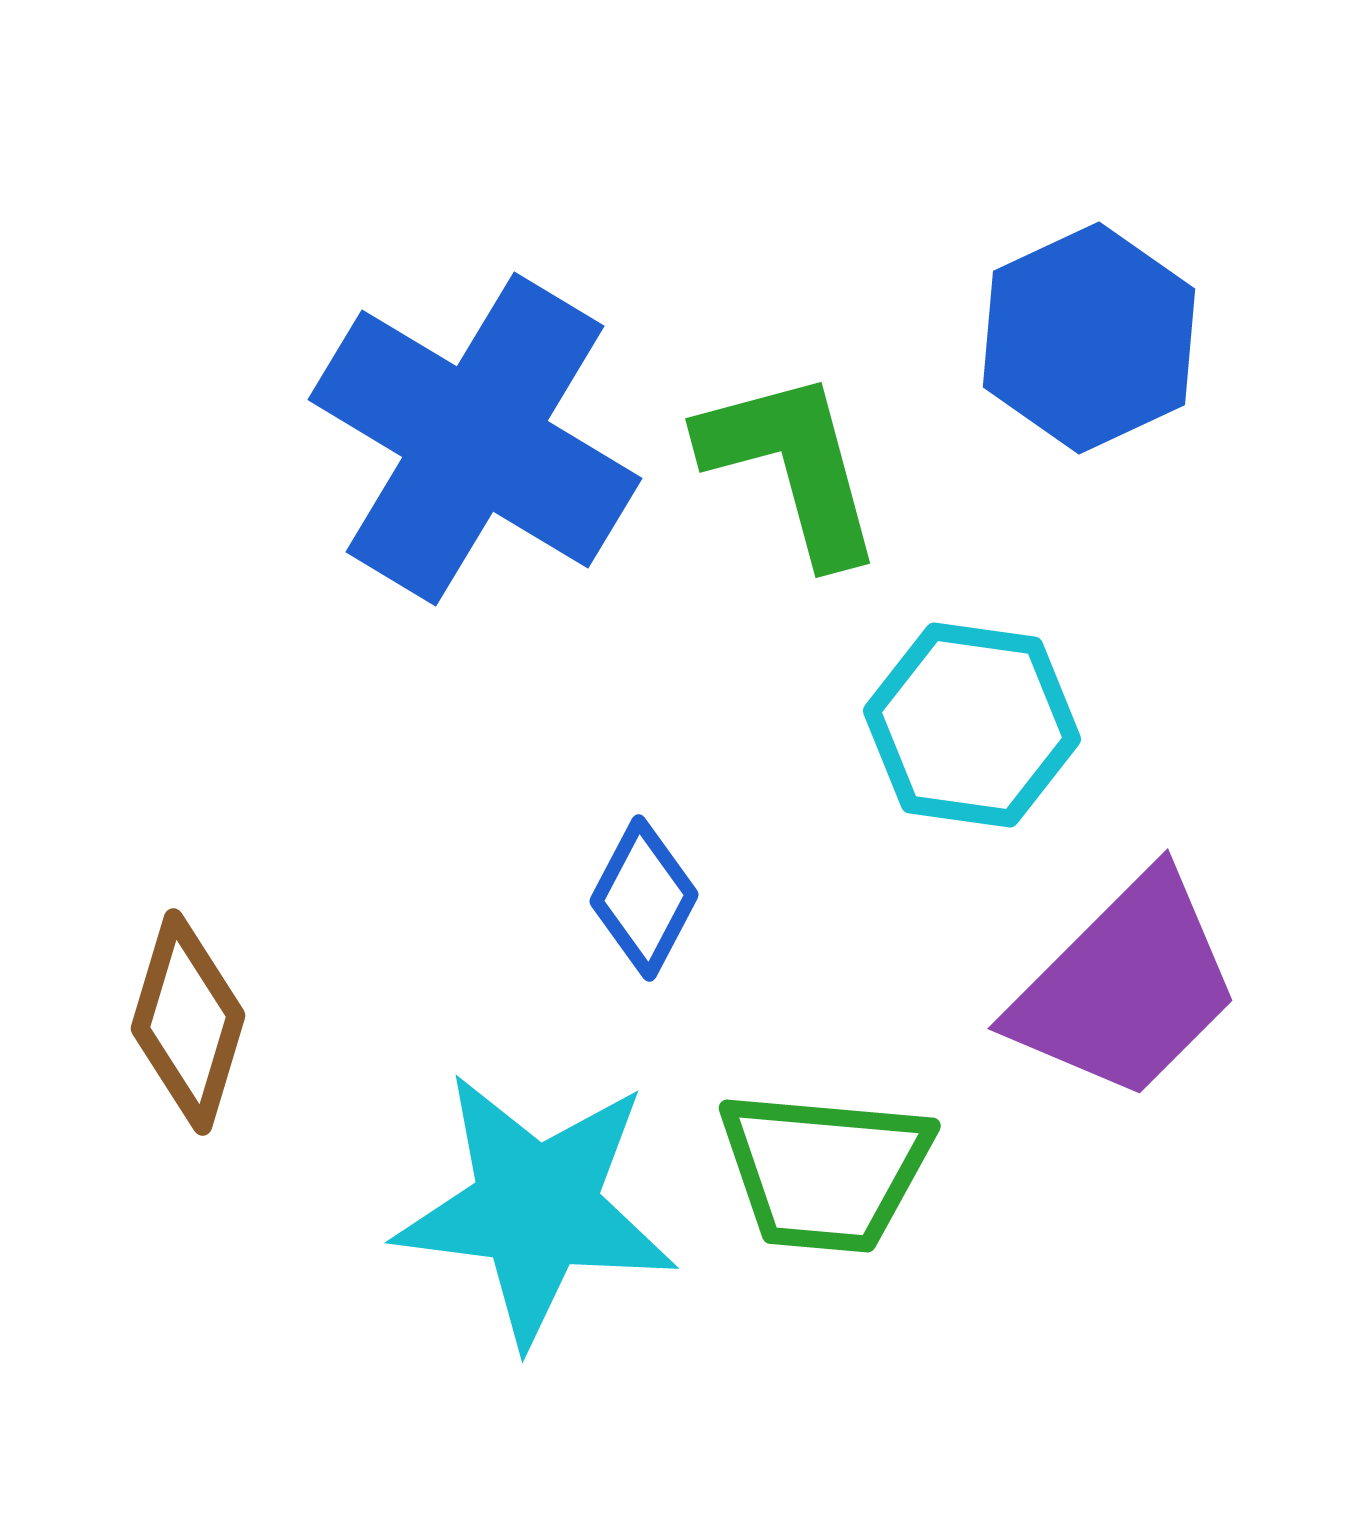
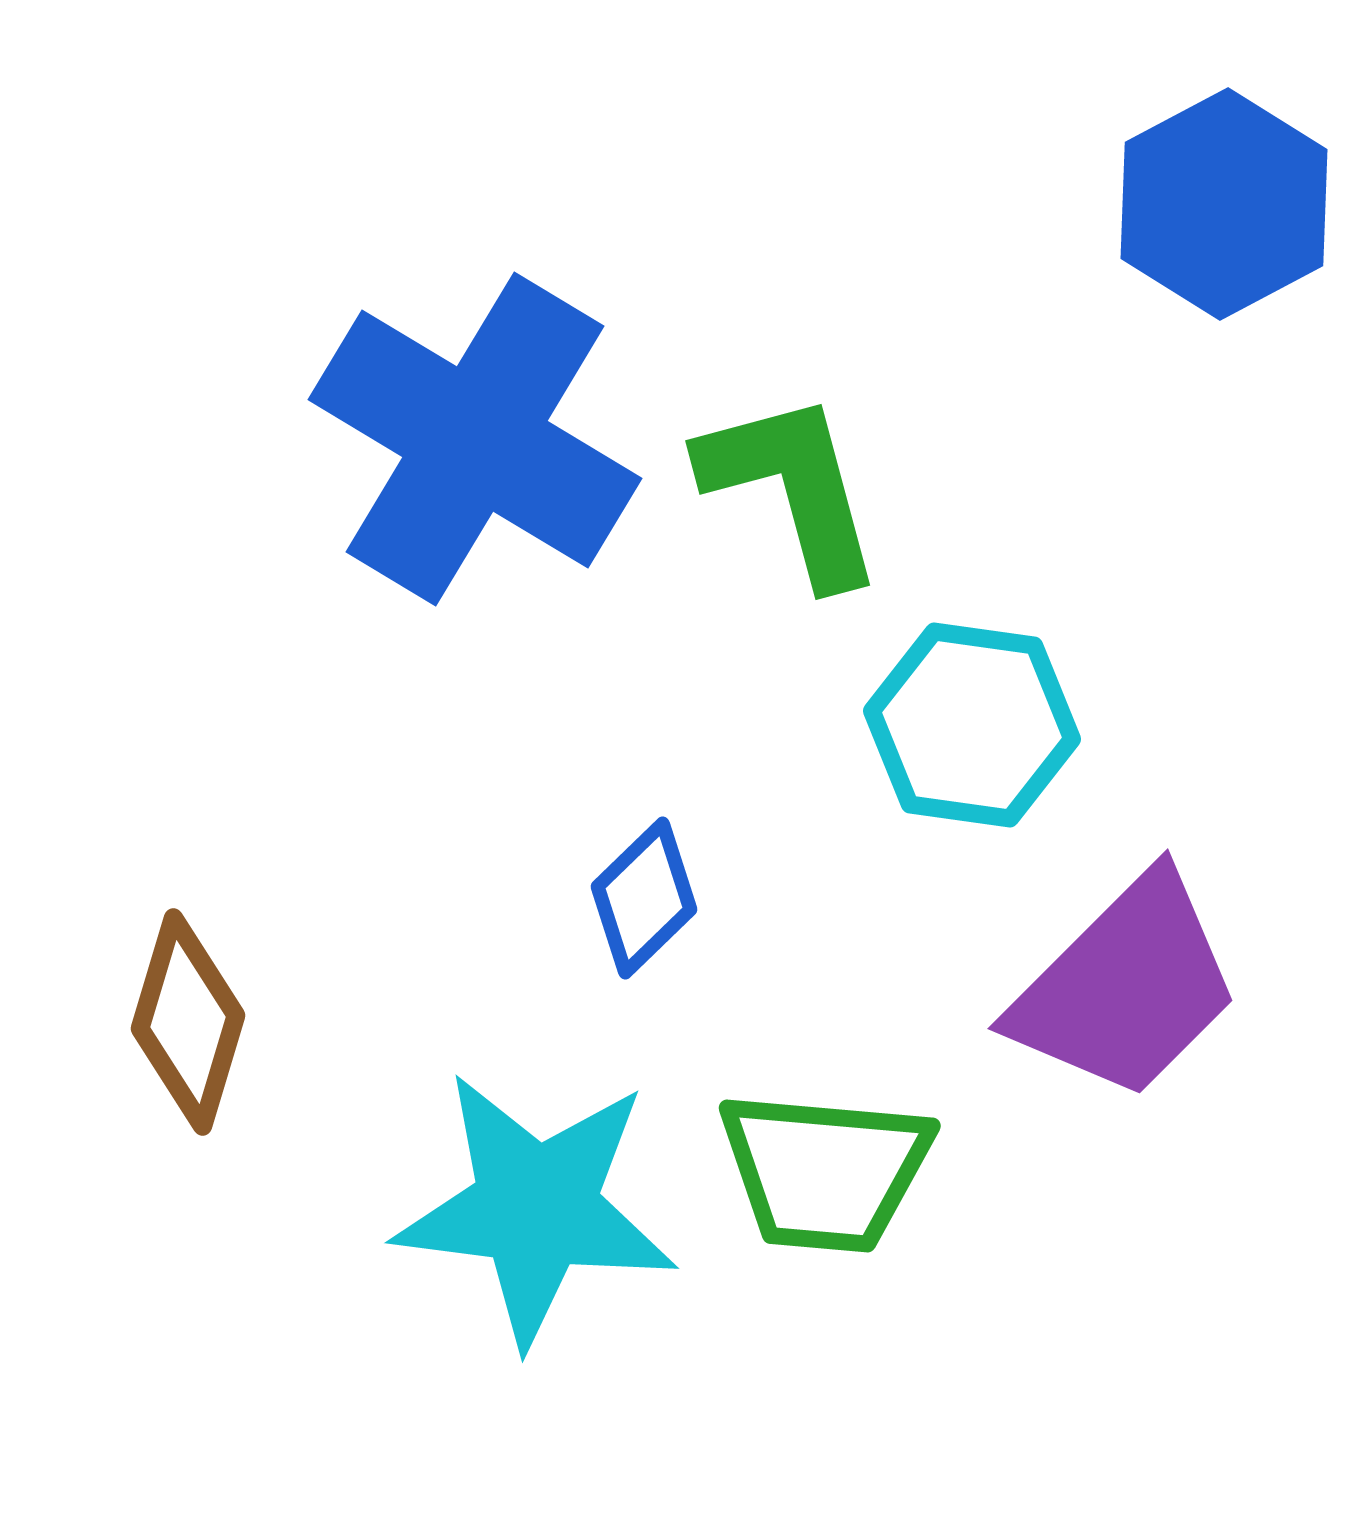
blue hexagon: moved 135 px right, 134 px up; rotated 3 degrees counterclockwise
green L-shape: moved 22 px down
blue diamond: rotated 18 degrees clockwise
